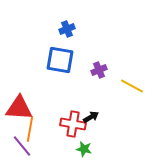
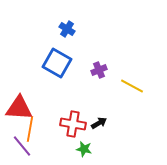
blue cross: rotated 35 degrees counterclockwise
blue square: moved 3 px left, 3 px down; rotated 20 degrees clockwise
black arrow: moved 8 px right, 6 px down
